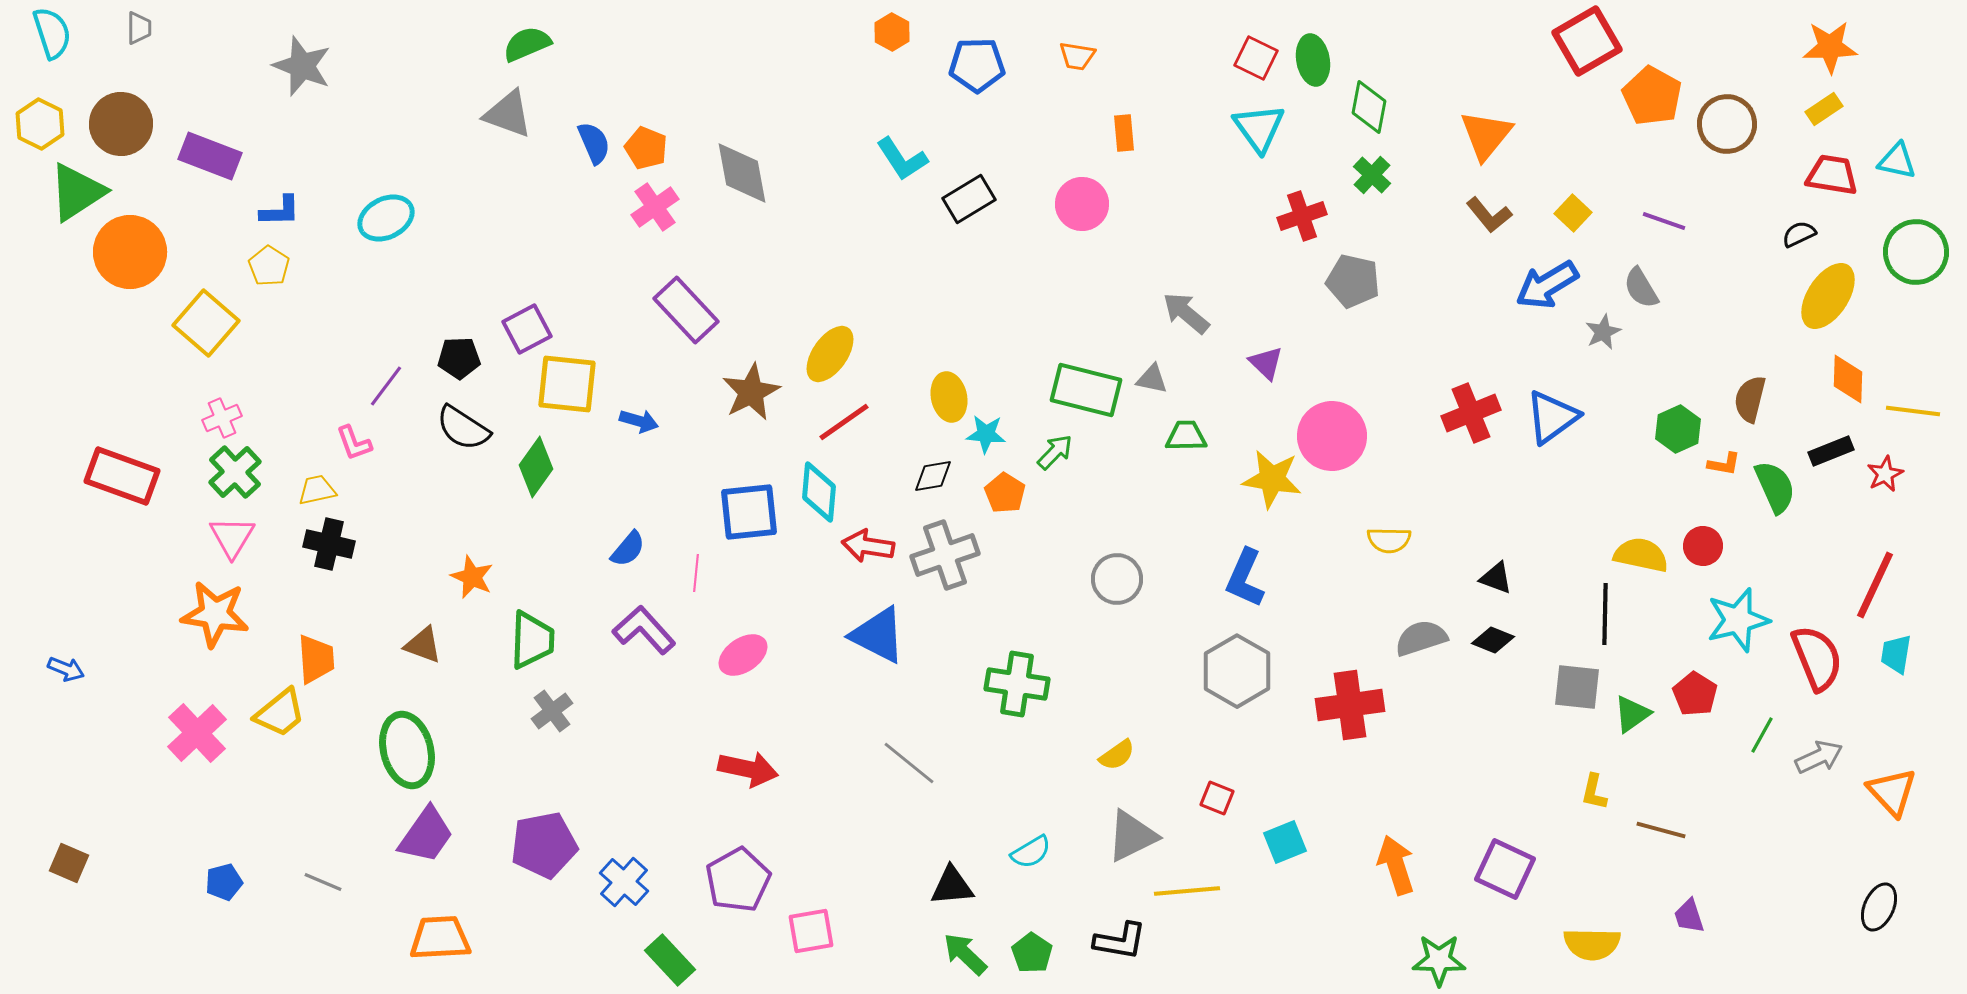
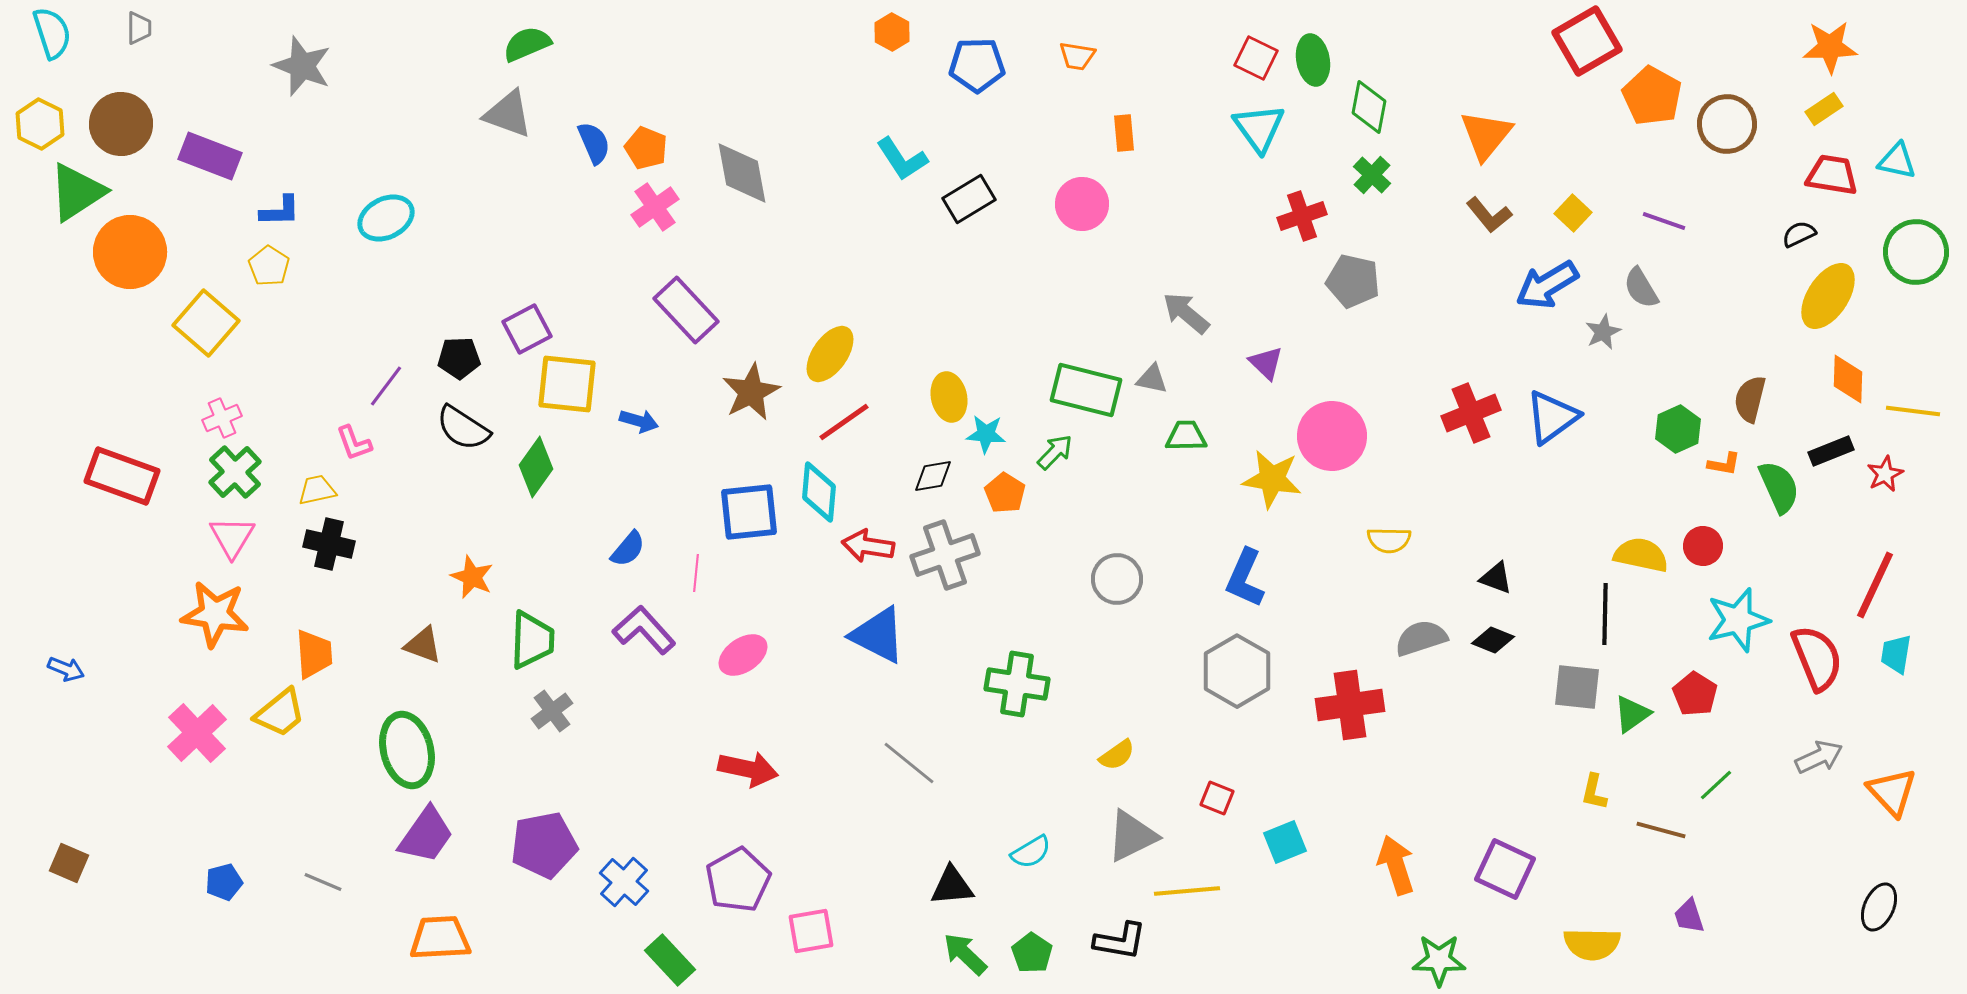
green semicircle at (1775, 487): moved 4 px right
orange trapezoid at (316, 659): moved 2 px left, 5 px up
green line at (1762, 735): moved 46 px left, 50 px down; rotated 18 degrees clockwise
